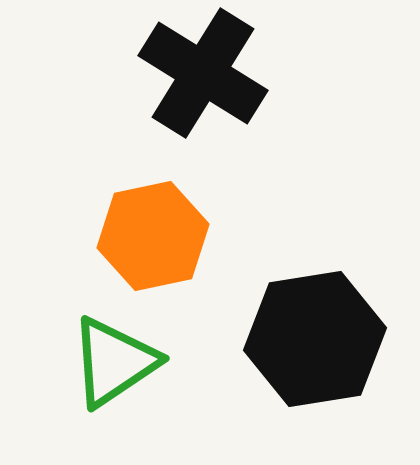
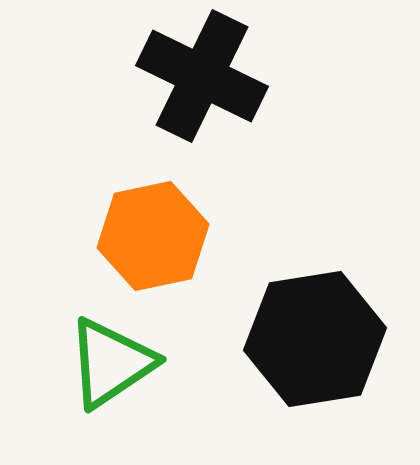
black cross: moved 1 px left, 3 px down; rotated 6 degrees counterclockwise
green triangle: moved 3 px left, 1 px down
